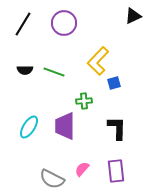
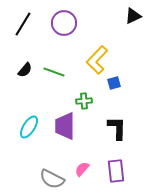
yellow L-shape: moved 1 px left, 1 px up
black semicircle: rotated 49 degrees counterclockwise
